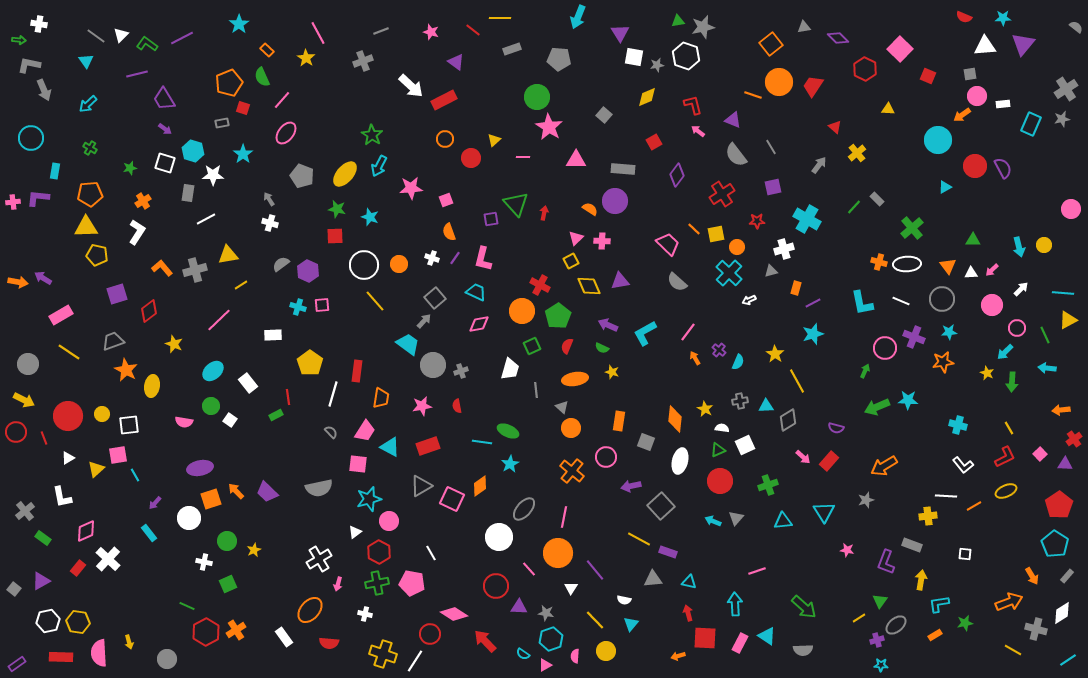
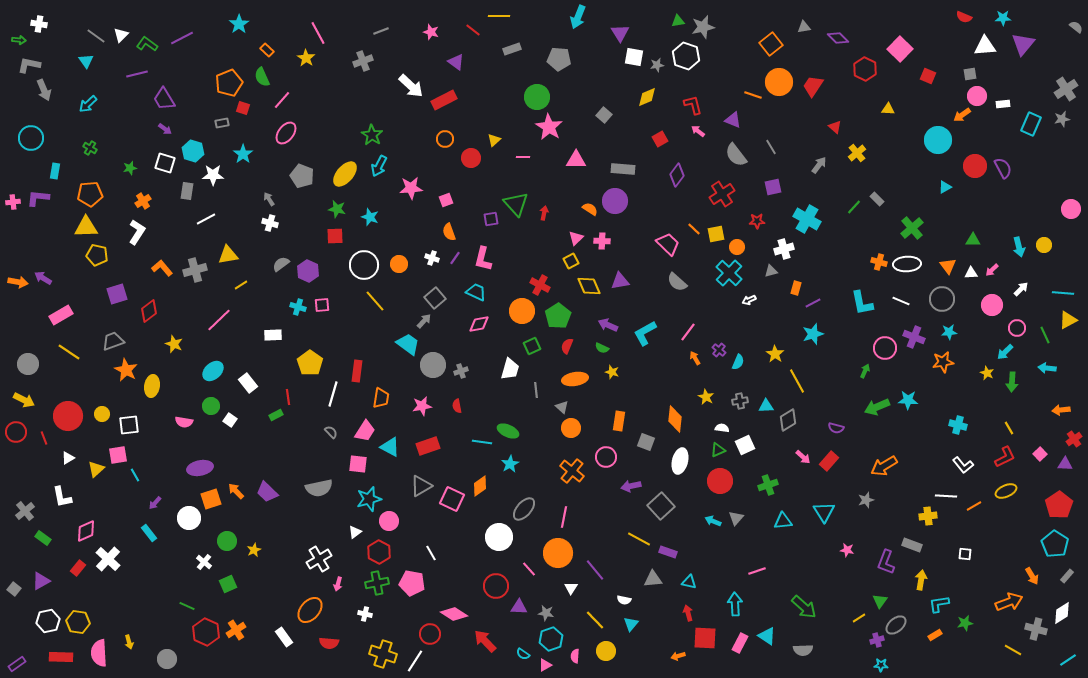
yellow line at (500, 18): moved 1 px left, 2 px up
red square at (654, 142): moved 6 px right, 3 px up
gray rectangle at (188, 193): moved 1 px left, 2 px up
yellow star at (705, 409): moved 1 px right, 12 px up
white cross at (204, 562): rotated 28 degrees clockwise
red hexagon at (206, 632): rotated 8 degrees counterclockwise
